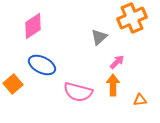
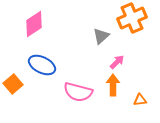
pink diamond: moved 1 px right, 2 px up
gray triangle: moved 2 px right, 1 px up
